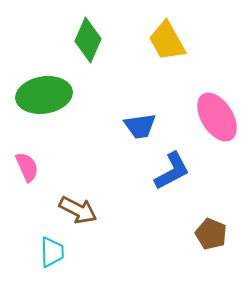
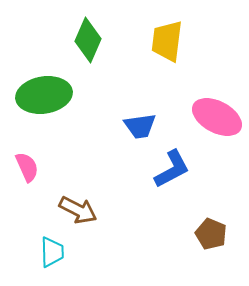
yellow trapezoid: rotated 36 degrees clockwise
pink ellipse: rotated 30 degrees counterclockwise
blue L-shape: moved 2 px up
